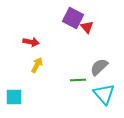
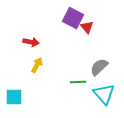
green line: moved 2 px down
